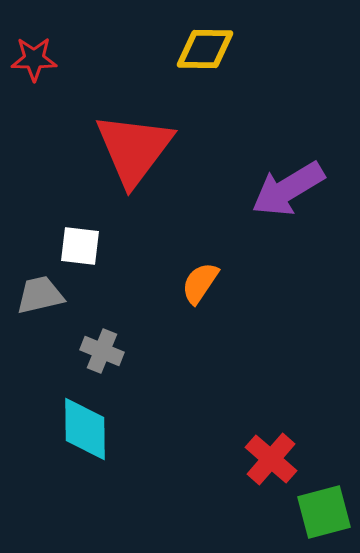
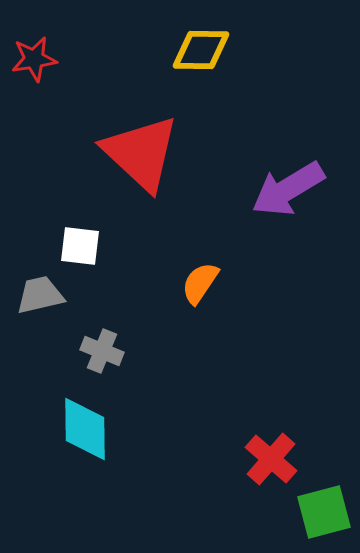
yellow diamond: moved 4 px left, 1 px down
red star: rotated 9 degrees counterclockwise
red triangle: moved 7 px right, 4 px down; rotated 24 degrees counterclockwise
